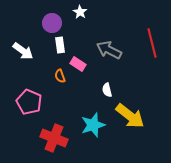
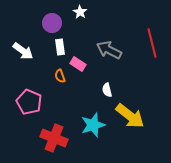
white rectangle: moved 2 px down
